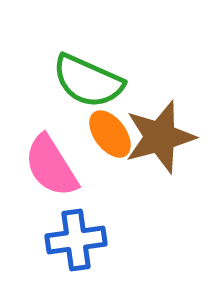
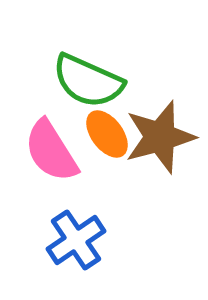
orange ellipse: moved 3 px left
pink semicircle: moved 15 px up
blue cross: rotated 26 degrees counterclockwise
